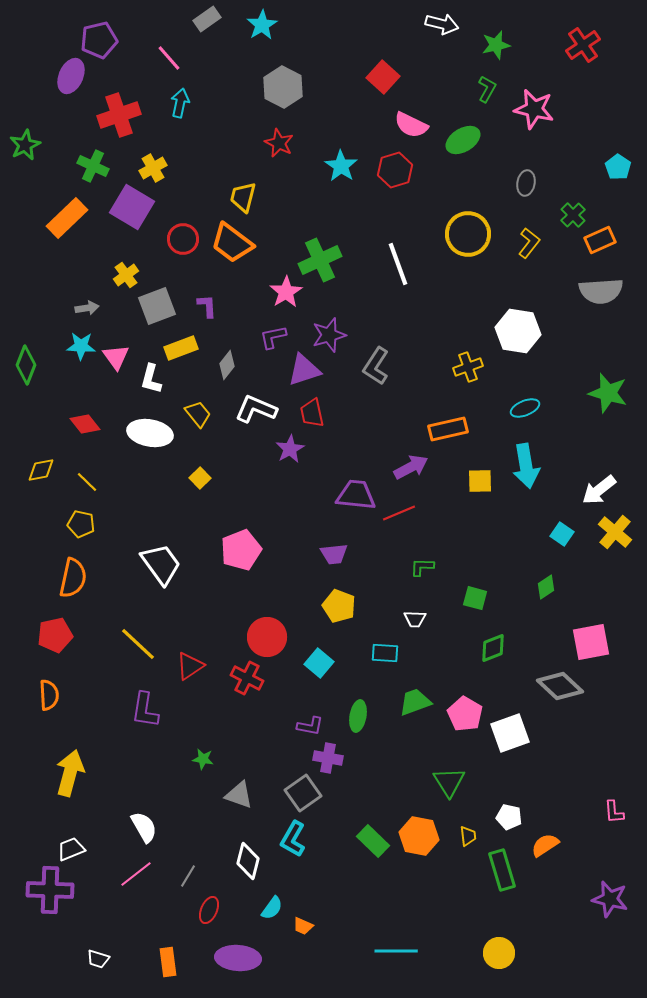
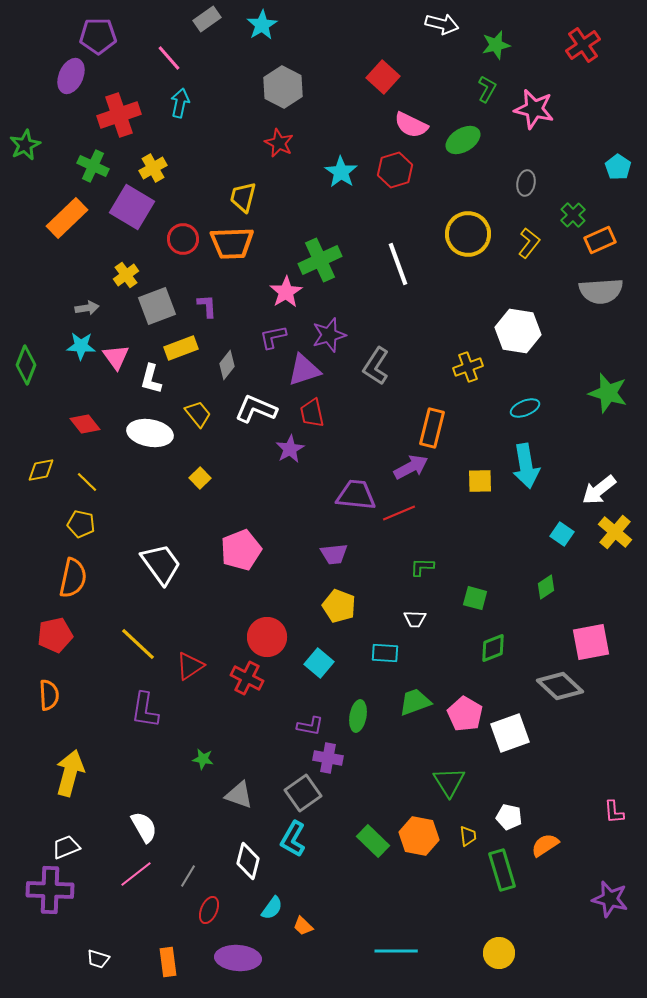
purple pentagon at (99, 40): moved 1 px left, 4 px up; rotated 12 degrees clockwise
cyan star at (341, 166): moved 6 px down
orange trapezoid at (232, 243): rotated 39 degrees counterclockwise
orange rectangle at (448, 429): moved 16 px left, 1 px up; rotated 63 degrees counterclockwise
white trapezoid at (71, 849): moved 5 px left, 2 px up
orange trapezoid at (303, 926): rotated 20 degrees clockwise
